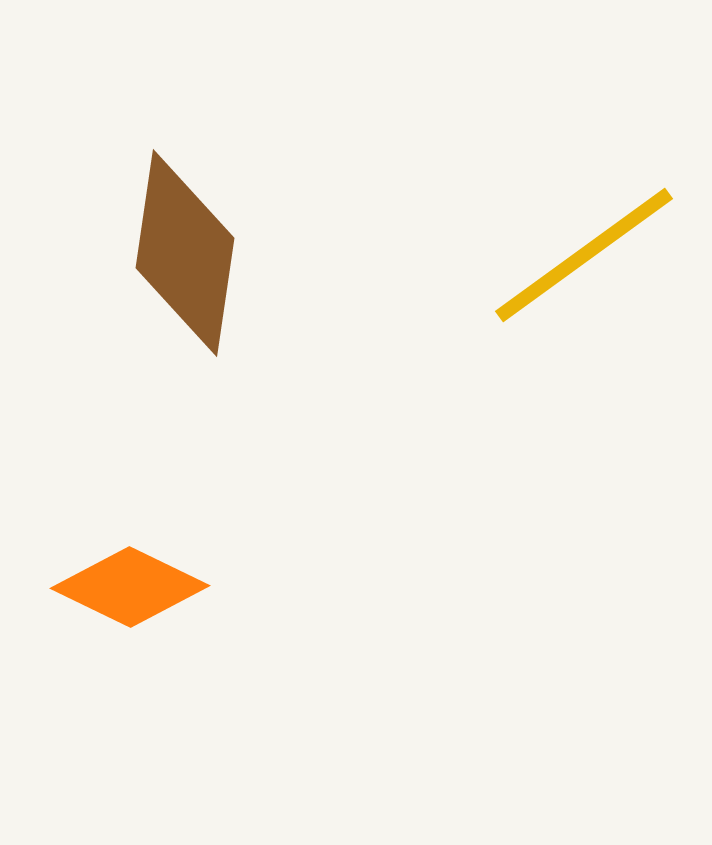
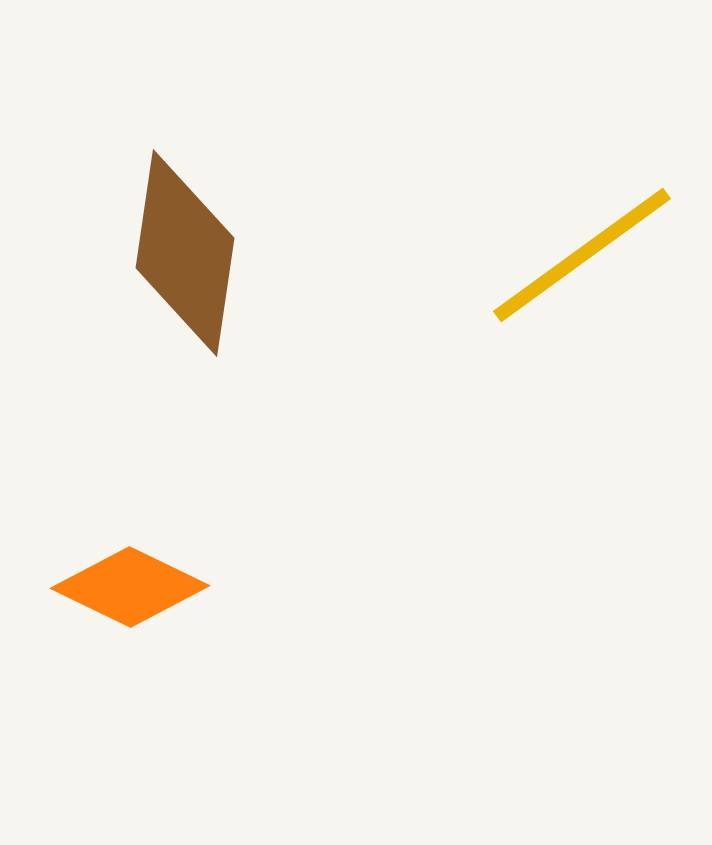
yellow line: moved 2 px left
